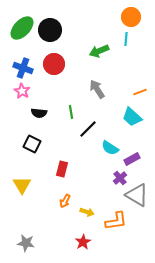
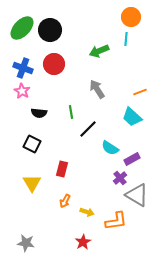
yellow triangle: moved 10 px right, 2 px up
